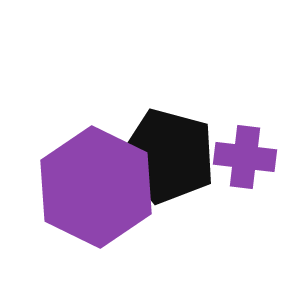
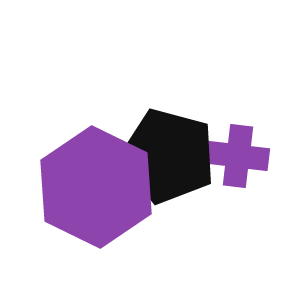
purple cross: moved 7 px left, 1 px up
